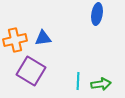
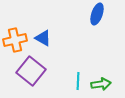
blue ellipse: rotated 10 degrees clockwise
blue triangle: rotated 36 degrees clockwise
purple square: rotated 8 degrees clockwise
